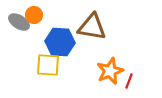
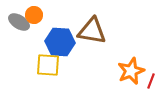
brown triangle: moved 4 px down
orange star: moved 21 px right
red line: moved 22 px right
